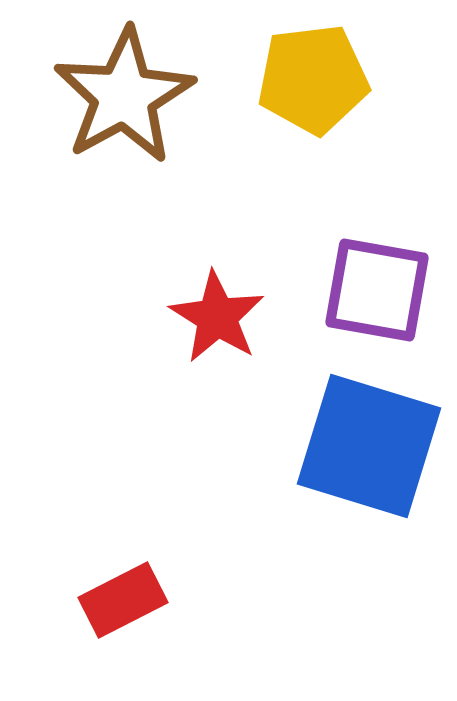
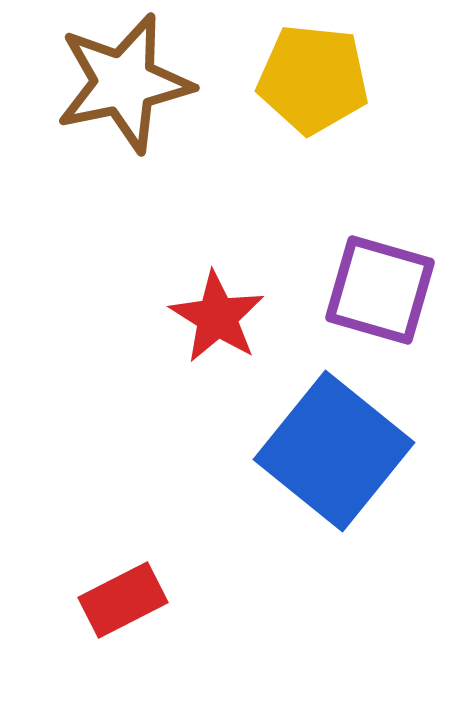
yellow pentagon: rotated 13 degrees clockwise
brown star: moved 13 px up; rotated 17 degrees clockwise
purple square: moved 3 px right; rotated 6 degrees clockwise
blue square: moved 35 px left, 5 px down; rotated 22 degrees clockwise
